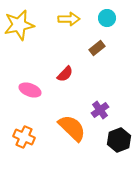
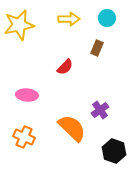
brown rectangle: rotated 28 degrees counterclockwise
red semicircle: moved 7 px up
pink ellipse: moved 3 px left, 5 px down; rotated 15 degrees counterclockwise
black hexagon: moved 5 px left, 11 px down; rotated 20 degrees counterclockwise
